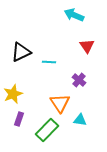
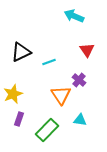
cyan arrow: moved 1 px down
red triangle: moved 4 px down
cyan line: rotated 24 degrees counterclockwise
orange triangle: moved 1 px right, 8 px up
